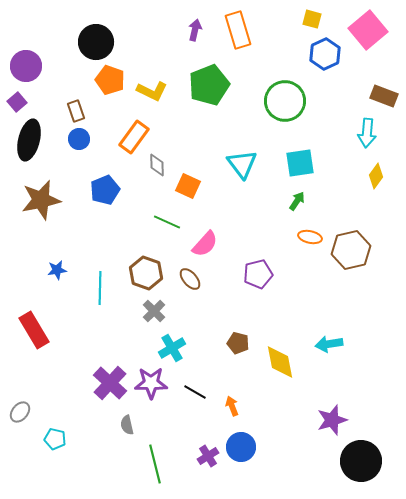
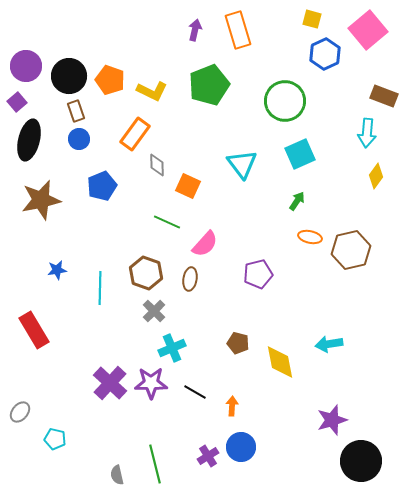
black circle at (96, 42): moved 27 px left, 34 px down
orange rectangle at (134, 137): moved 1 px right, 3 px up
cyan square at (300, 163): moved 9 px up; rotated 16 degrees counterclockwise
blue pentagon at (105, 190): moved 3 px left, 4 px up
brown ellipse at (190, 279): rotated 50 degrees clockwise
cyan cross at (172, 348): rotated 8 degrees clockwise
orange arrow at (232, 406): rotated 24 degrees clockwise
gray semicircle at (127, 425): moved 10 px left, 50 px down
